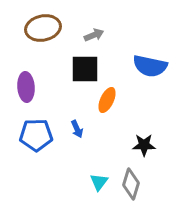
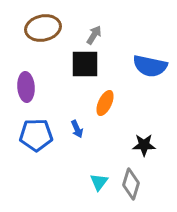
gray arrow: rotated 36 degrees counterclockwise
black square: moved 5 px up
orange ellipse: moved 2 px left, 3 px down
